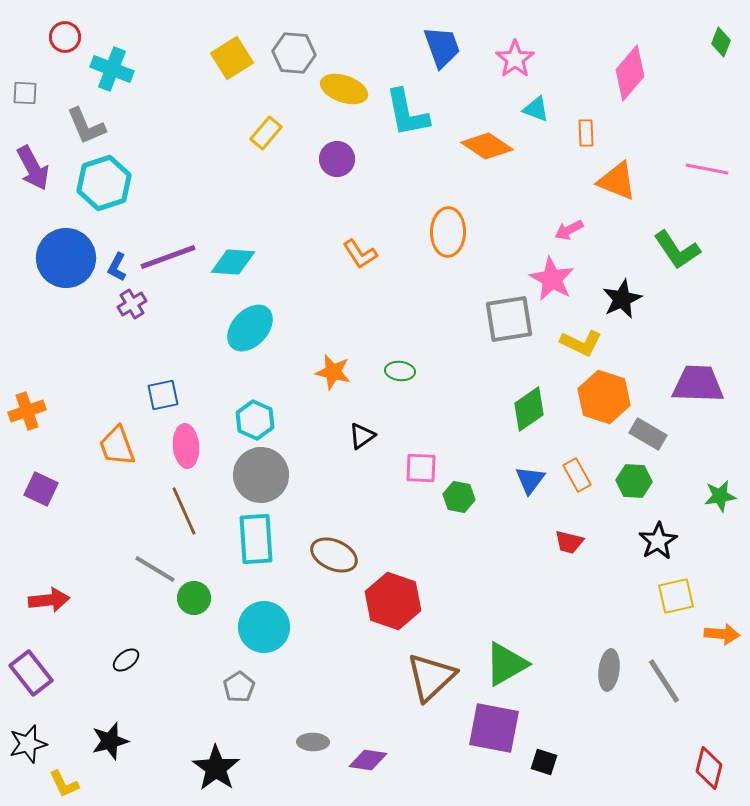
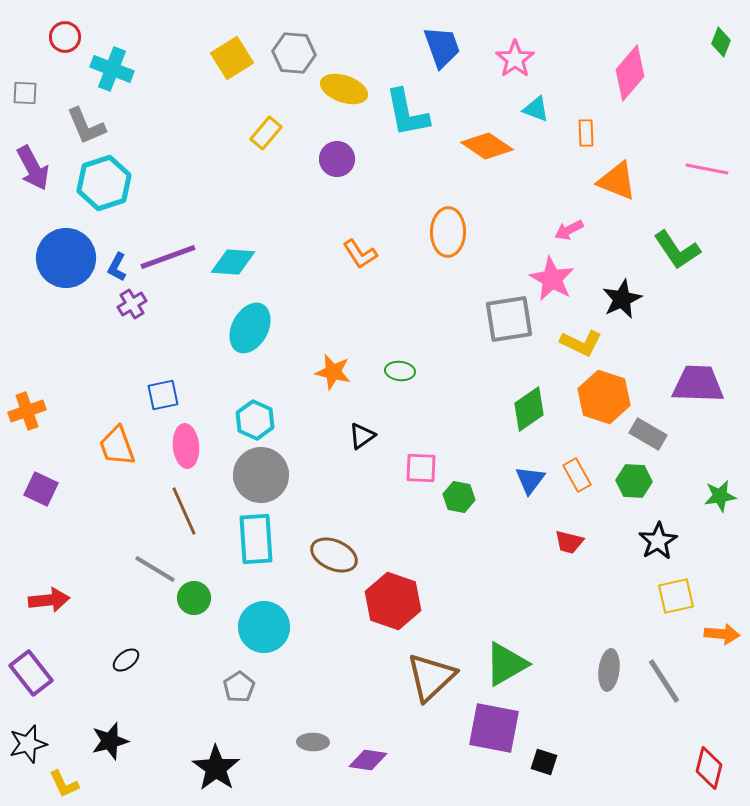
cyan ellipse at (250, 328): rotated 15 degrees counterclockwise
